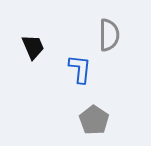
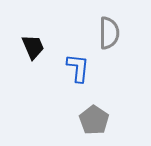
gray semicircle: moved 2 px up
blue L-shape: moved 2 px left, 1 px up
